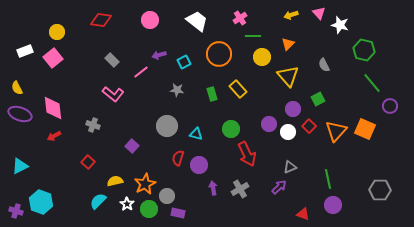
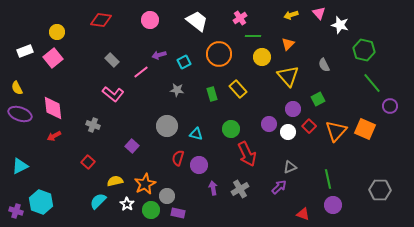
green circle at (149, 209): moved 2 px right, 1 px down
